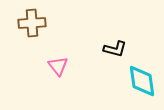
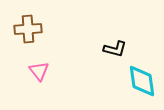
brown cross: moved 4 px left, 6 px down
pink triangle: moved 19 px left, 5 px down
